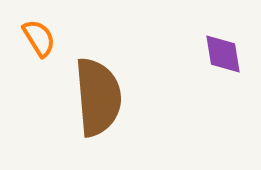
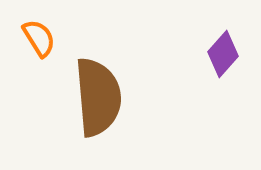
purple diamond: rotated 51 degrees clockwise
